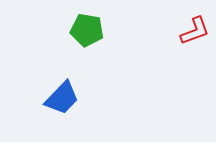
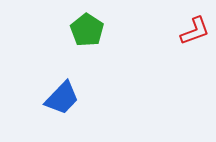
green pentagon: rotated 24 degrees clockwise
